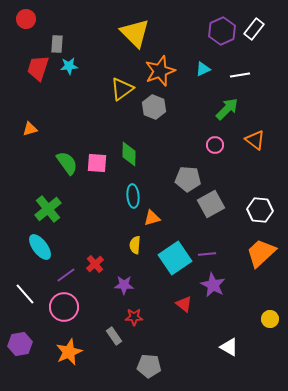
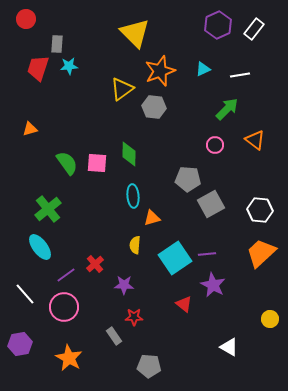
purple hexagon at (222, 31): moved 4 px left, 6 px up
gray hexagon at (154, 107): rotated 15 degrees counterclockwise
orange star at (69, 352): moved 6 px down; rotated 20 degrees counterclockwise
